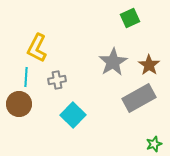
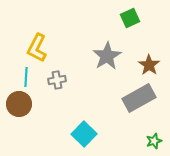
gray star: moved 6 px left, 6 px up
cyan square: moved 11 px right, 19 px down
green star: moved 3 px up
